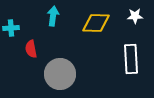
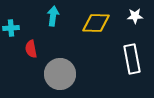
white rectangle: moved 1 px right; rotated 8 degrees counterclockwise
